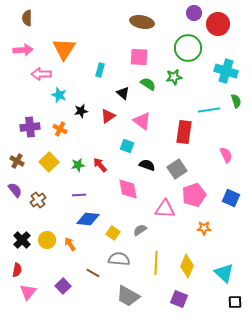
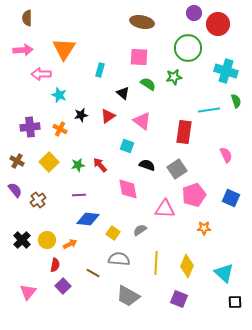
black star at (81, 111): moved 4 px down
orange arrow at (70, 244): rotated 96 degrees clockwise
red semicircle at (17, 270): moved 38 px right, 5 px up
